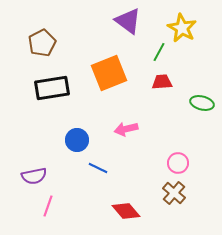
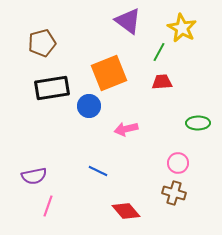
brown pentagon: rotated 12 degrees clockwise
green ellipse: moved 4 px left, 20 px down; rotated 15 degrees counterclockwise
blue circle: moved 12 px right, 34 px up
blue line: moved 3 px down
brown cross: rotated 25 degrees counterclockwise
